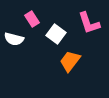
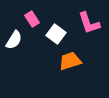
white semicircle: moved 1 px down; rotated 72 degrees counterclockwise
orange trapezoid: rotated 35 degrees clockwise
